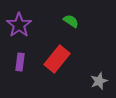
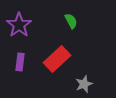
green semicircle: rotated 28 degrees clockwise
red rectangle: rotated 8 degrees clockwise
gray star: moved 15 px left, 3 px down
